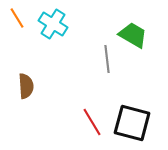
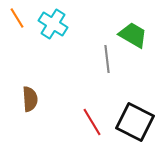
brown semicircle: moved 4 px right, 13 px down
black square: moved 3 px right, 1 px up; rotated 12 degrees clockwise
